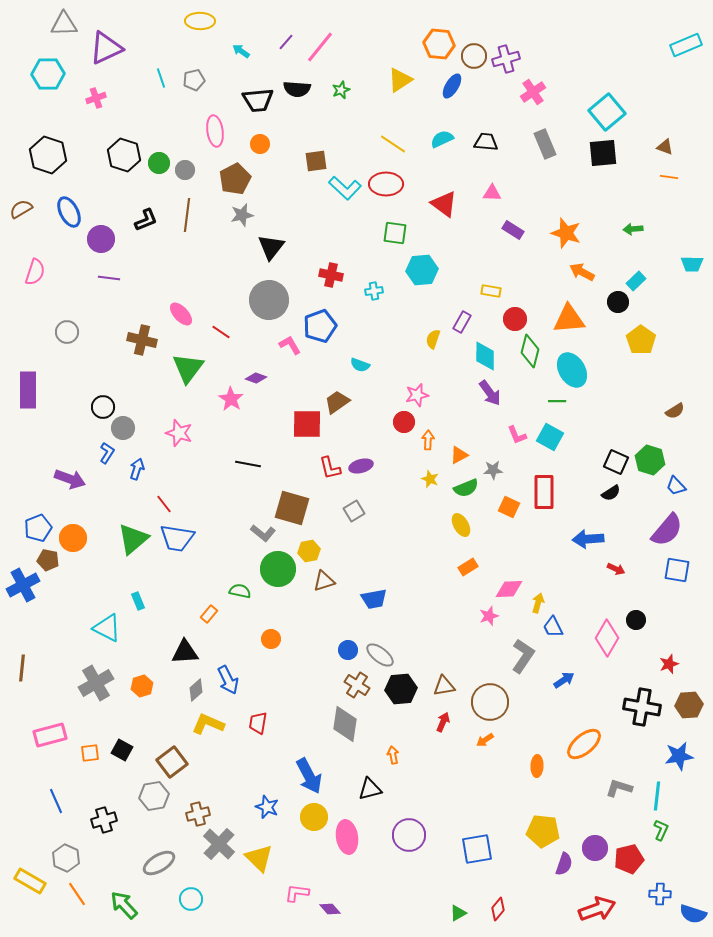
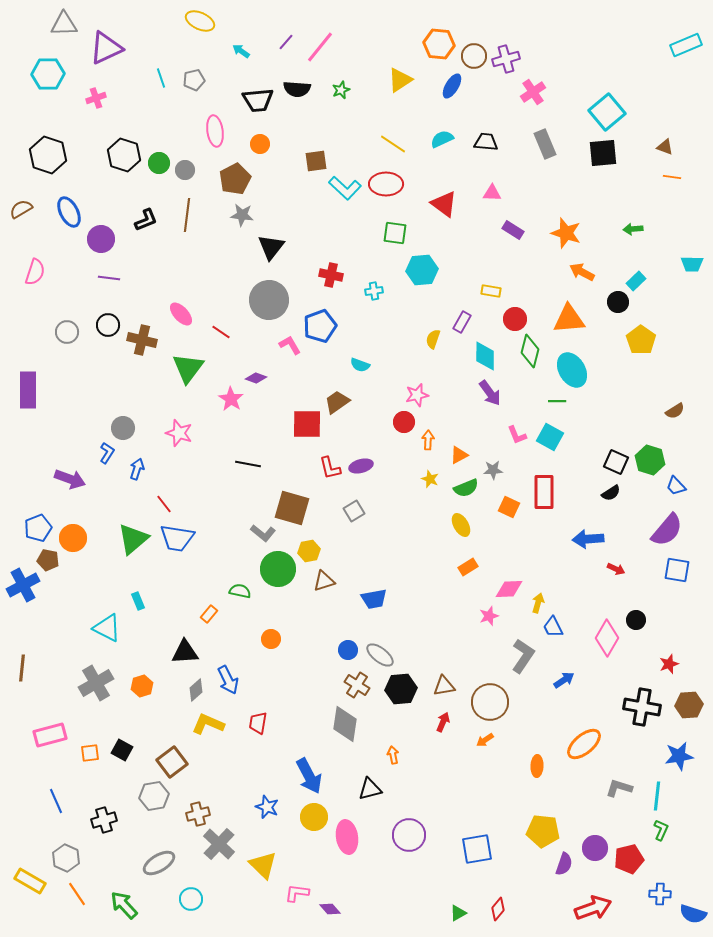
yellow ellipse at (200, 21): rotated 24 degrees clockwise
orange line at (669, 177): moved 3 px right
gray star at (242, 215): rotated 20 degrees clockwise
black circle at (103, 407): moved 5 px right, 82 px up
yellow triangle at (259, 858): moved 4 px right, 7 px down
red arrow at (597, 909): moved 4 px left, 1 px up
